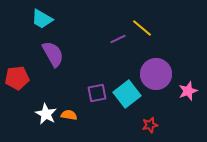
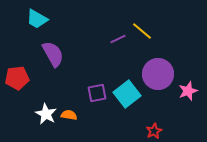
cyan trapezoid: moved 5 px left
yellow line: moved 3 px down
purple circle: moved 2 px right
red star: moved 4 px right, 6 px down; rotated 14 degrees counterclockwise
